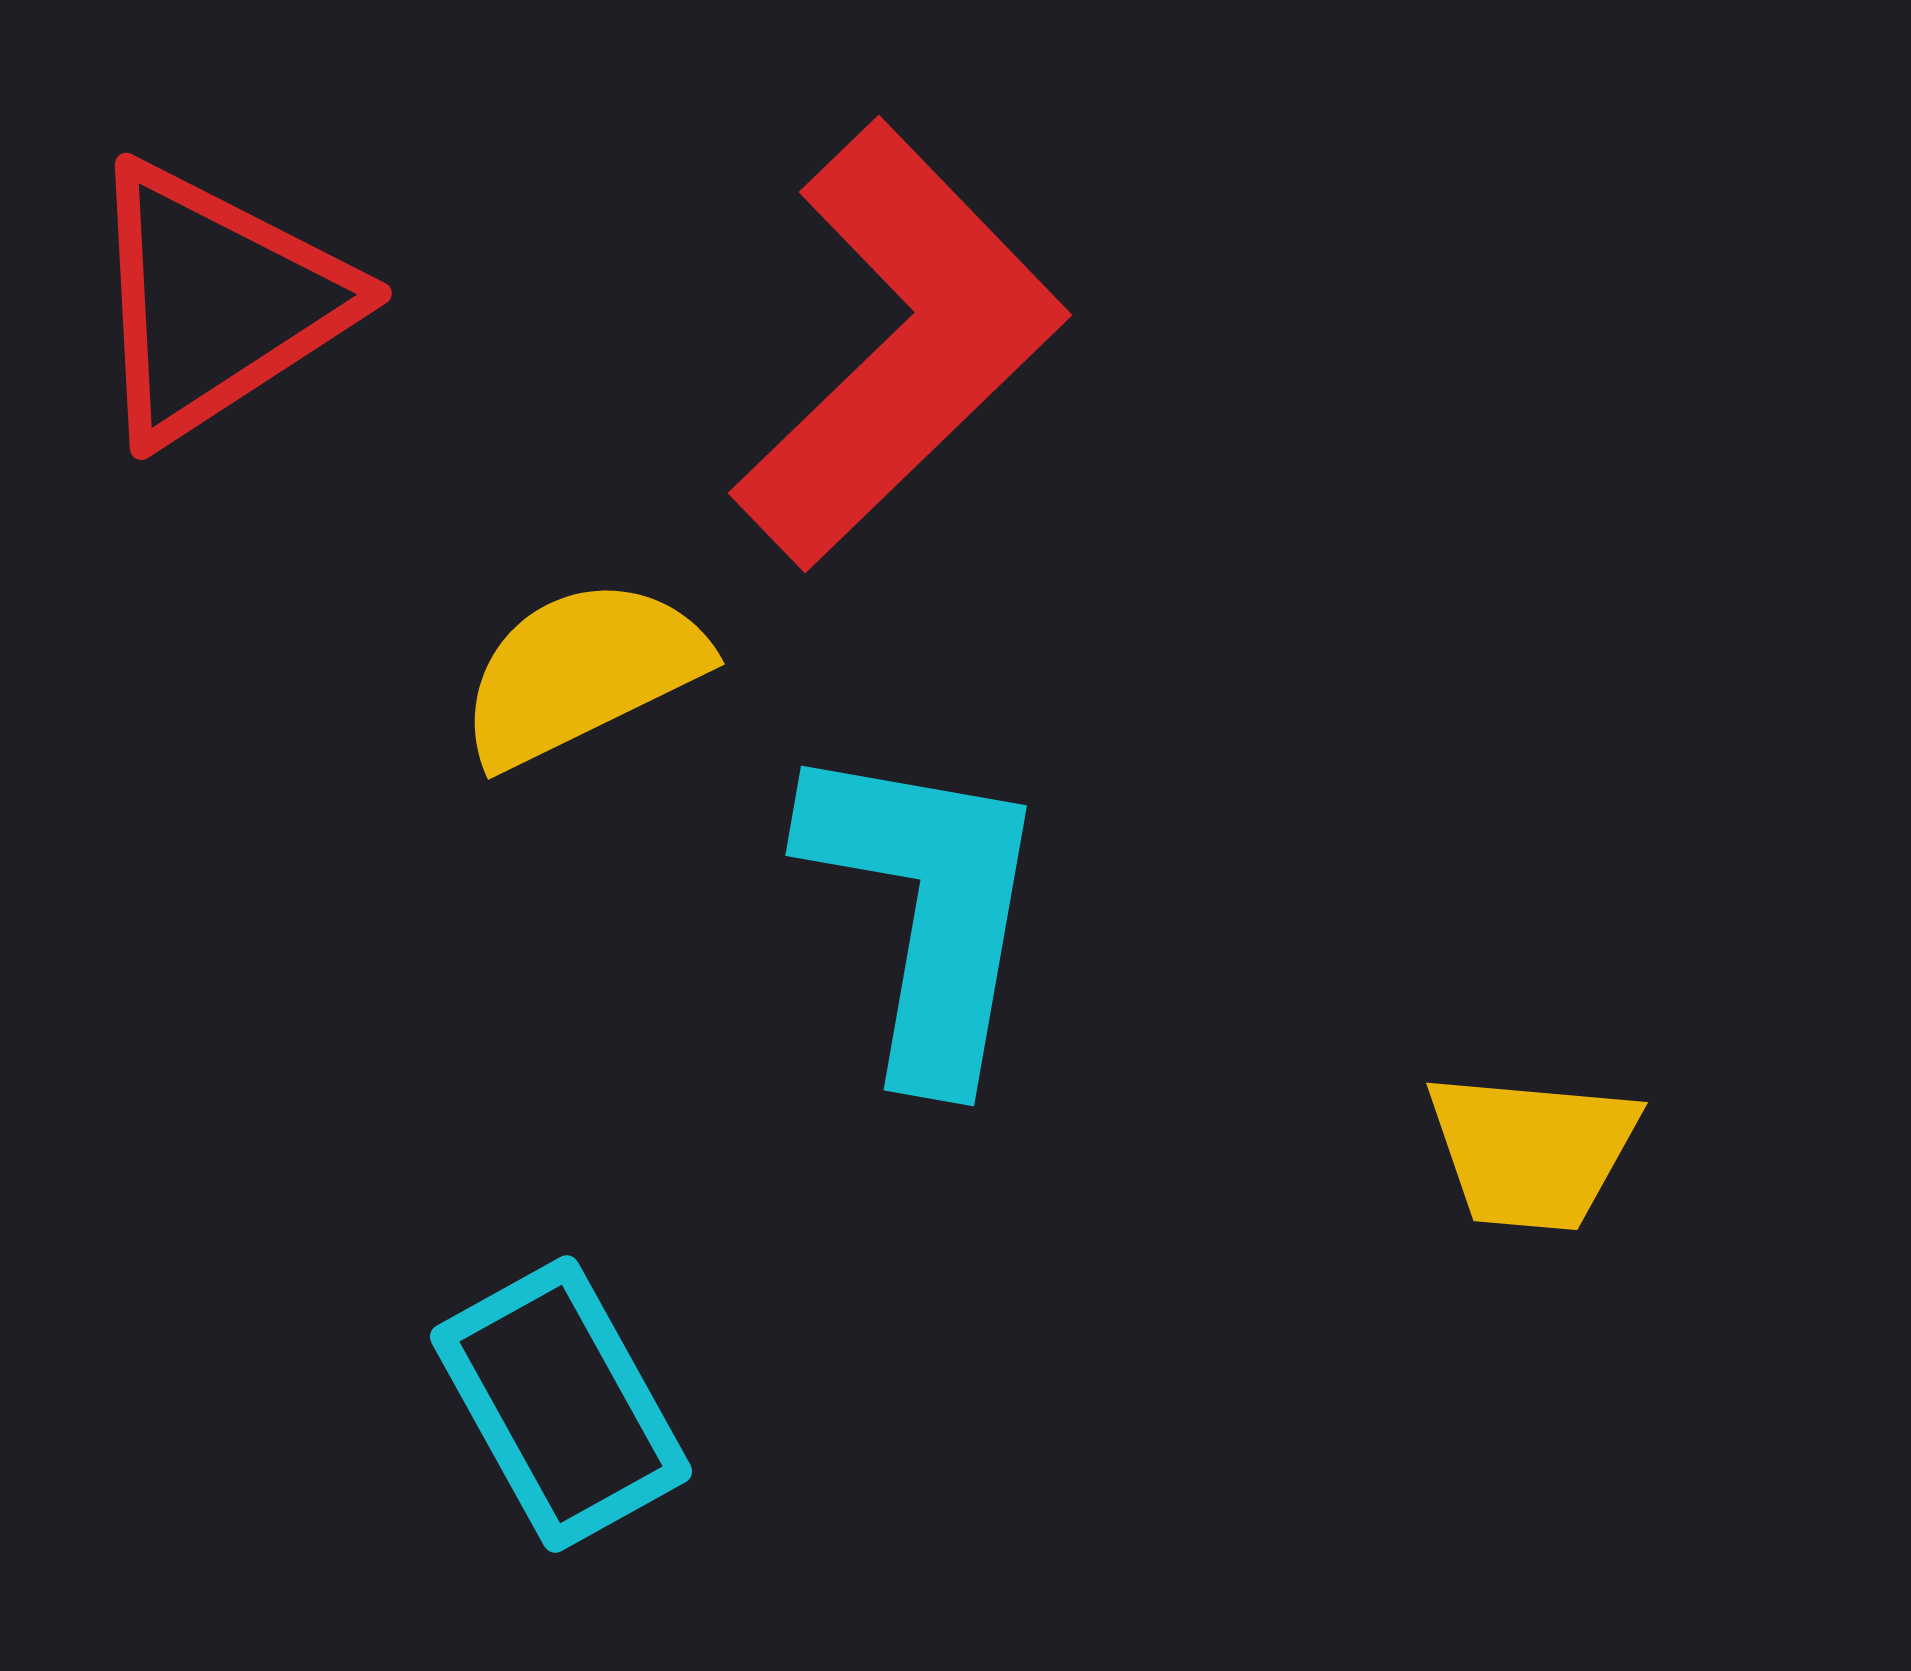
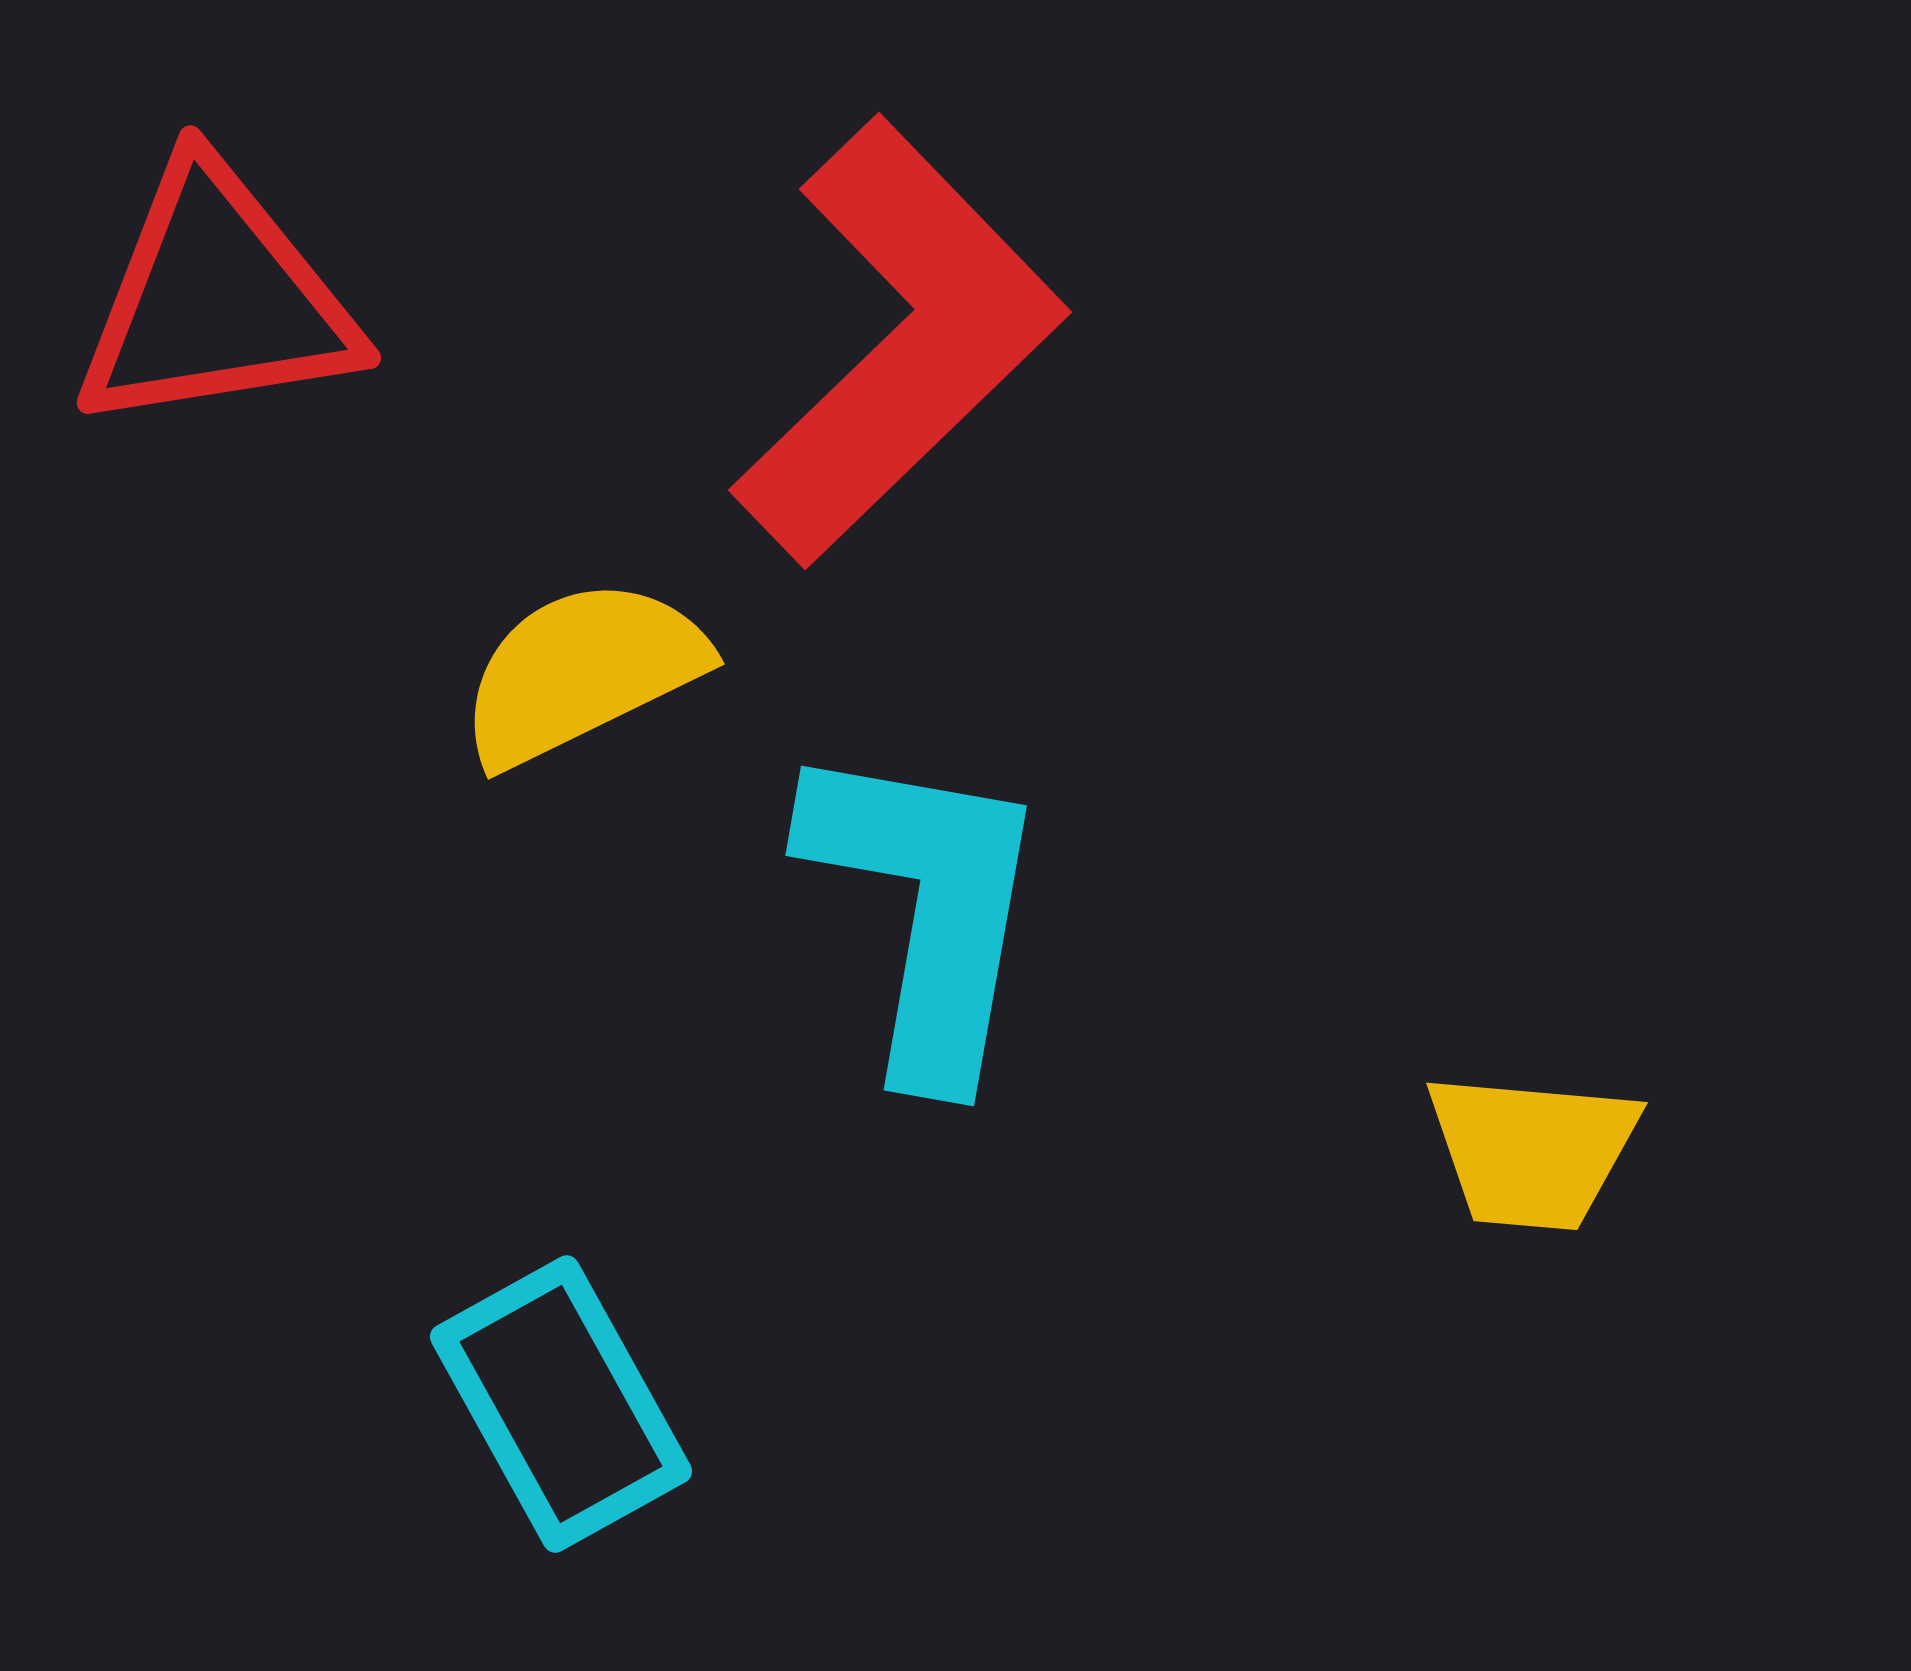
red triangle: moved 3 px up; rotated 24 degrees clockwise
red L-shape: moved 3 px up
